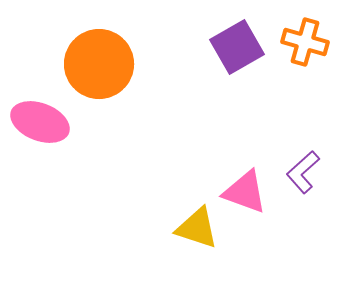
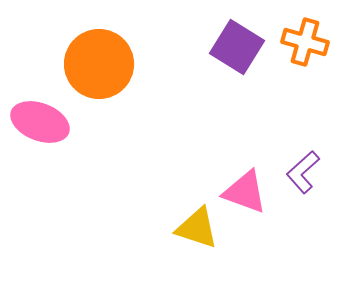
purple square: rotated 28 degrees counterclockwise
